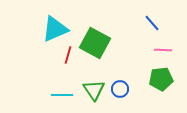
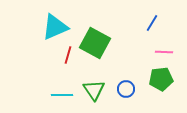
blue line: rotated 72 degrees clockwise
cyan triangle: moved 2 px up
pink line: moved 1 px right, 2 px down
blue circle: moved 6 px right
